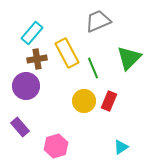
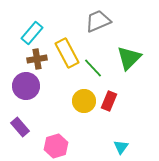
green line: rotated 20 degrees counterclockwise
cyan triangle: rotated 21 degrees counterclockwise
